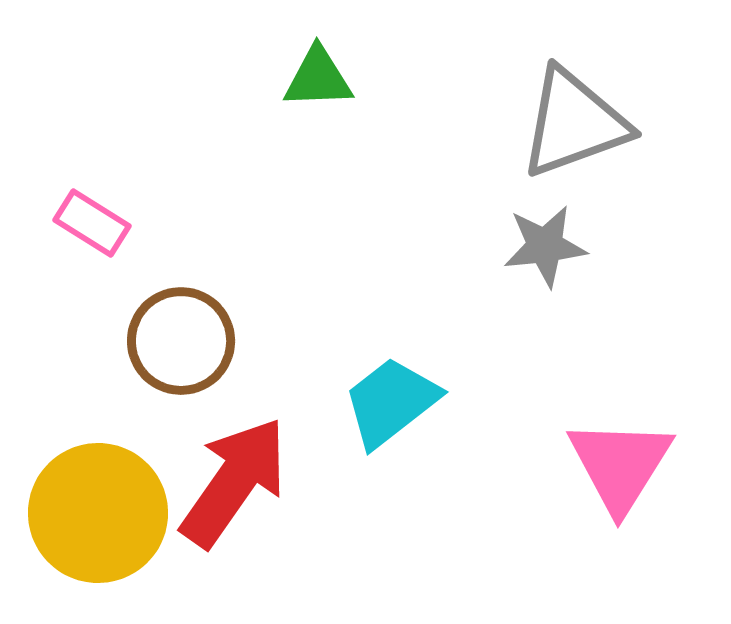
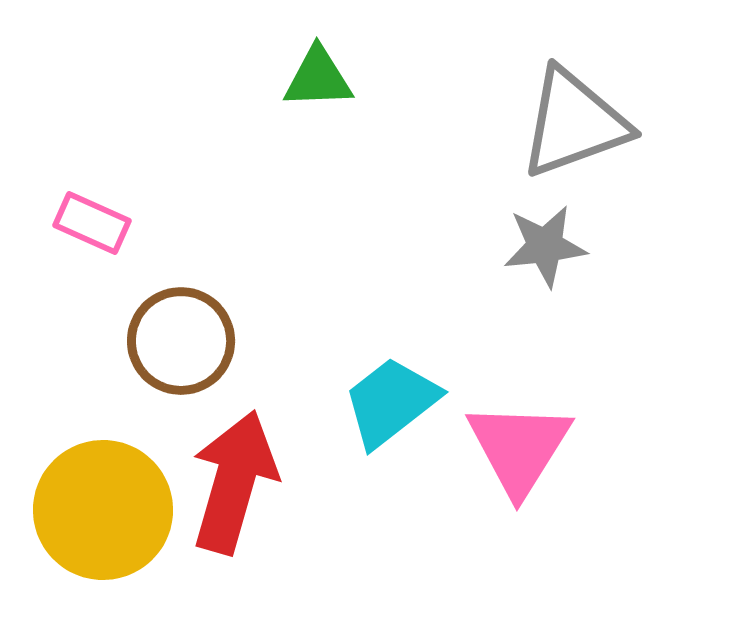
pink rectangle: rotated 8 degrees counterclockwise
pink triangle: moved 101 px left, 17 px up
red arrow: rotated 19 degrees counterclockwise
yellow circle: moved 5 px right, 3 px up
